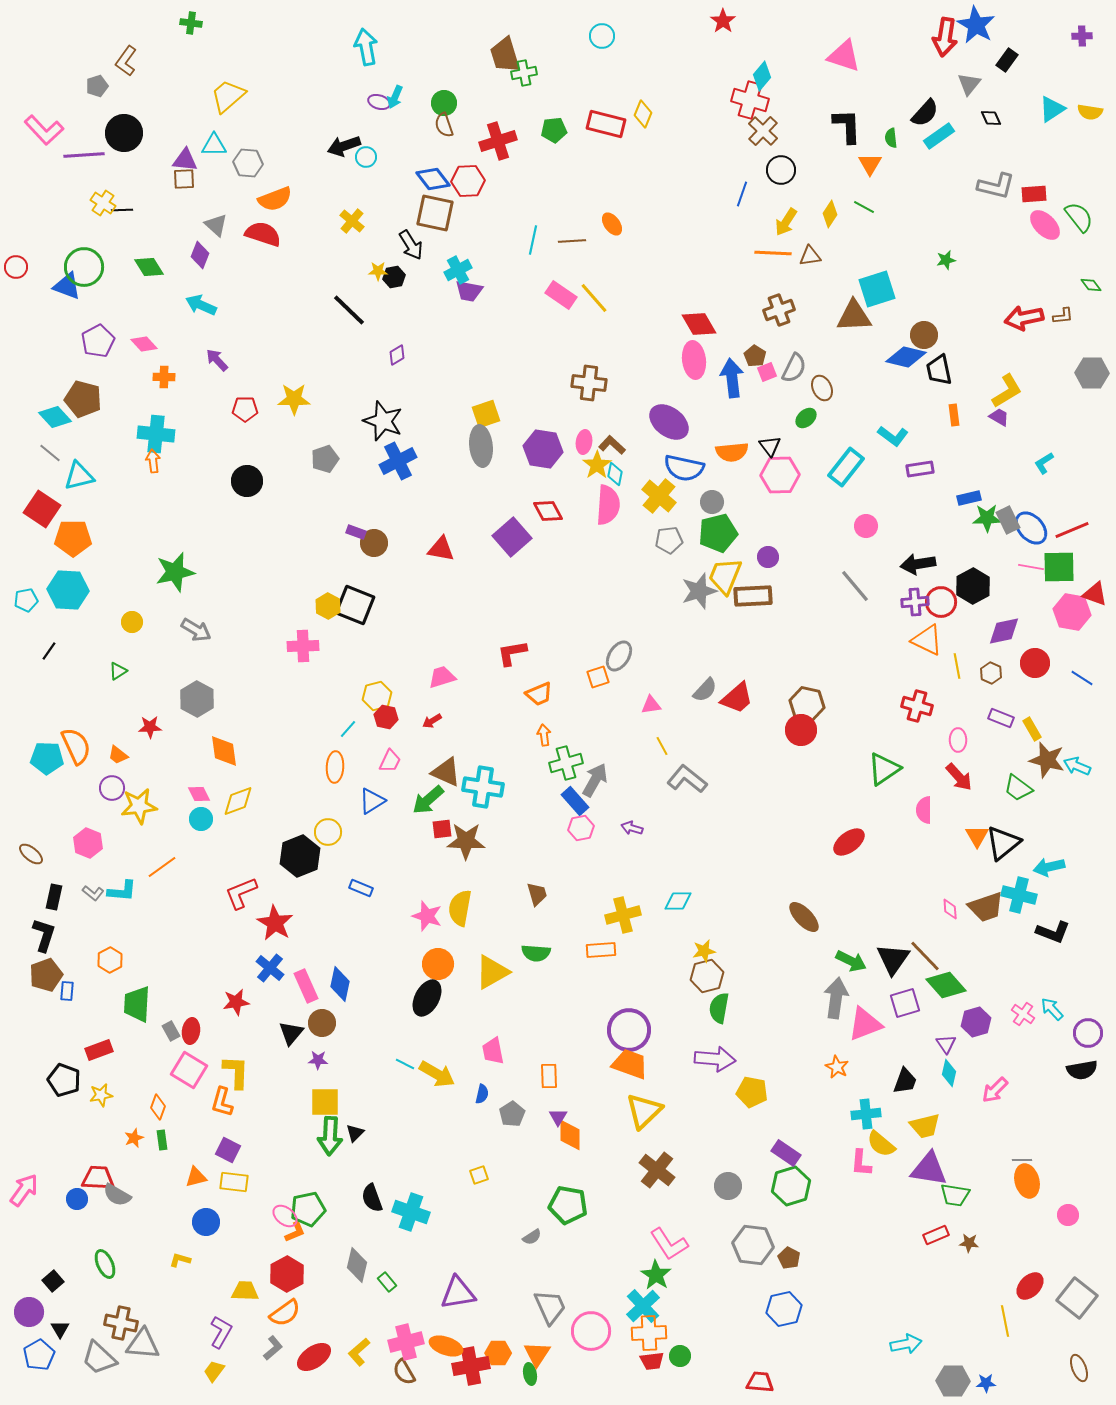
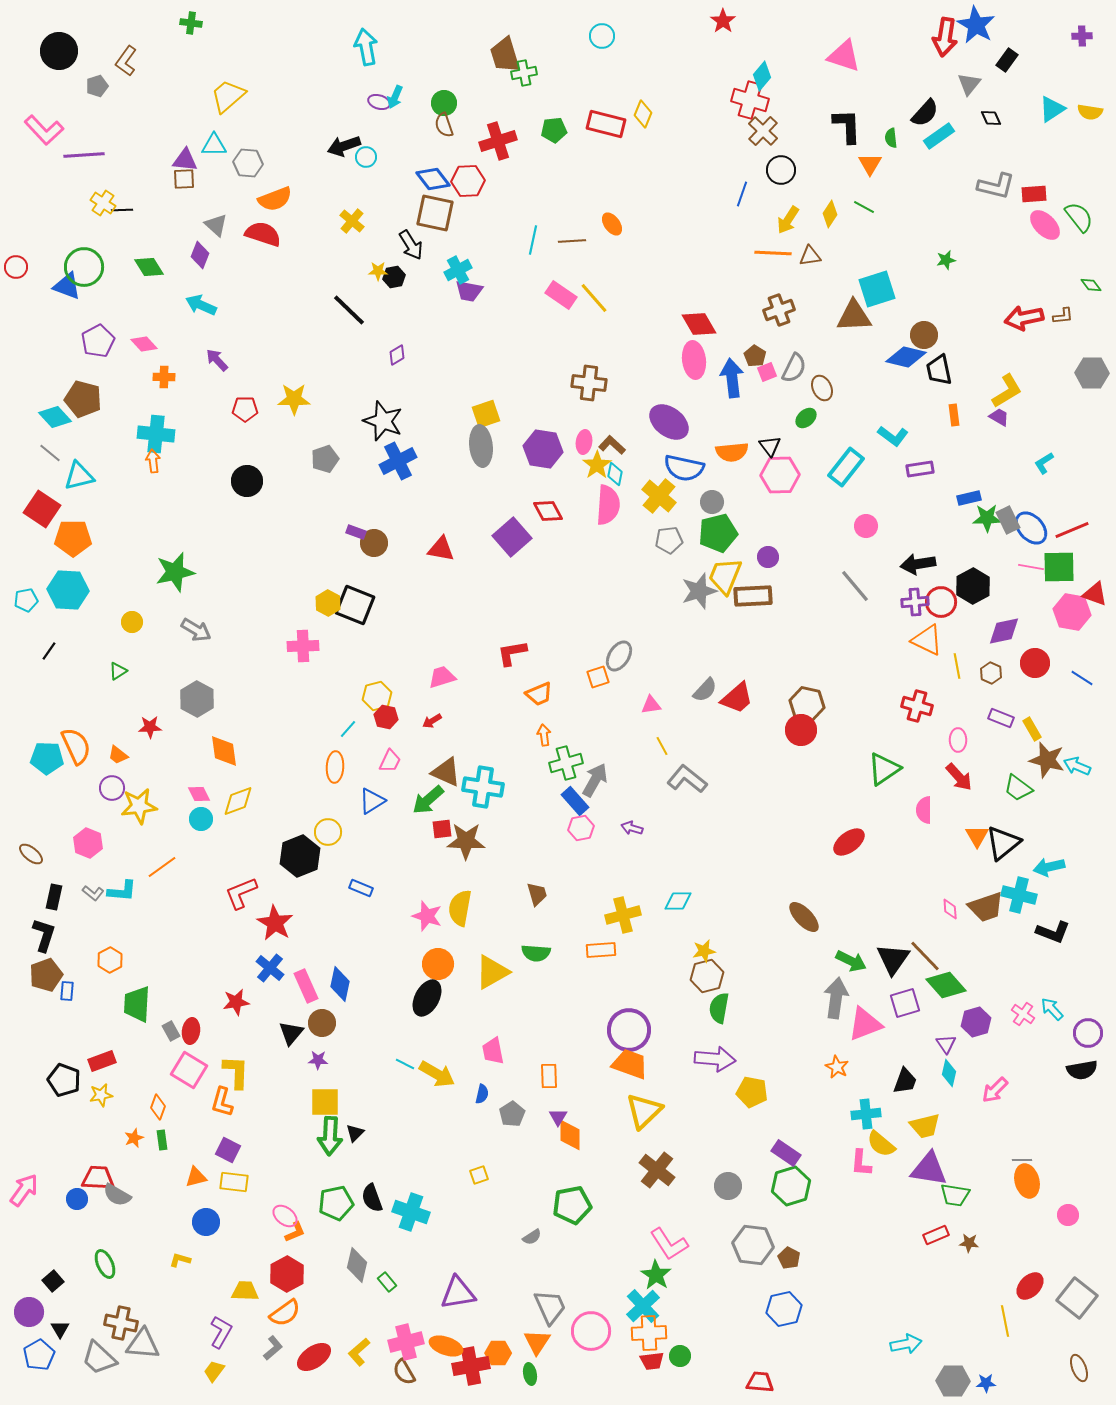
black circle at (124, 133): moved 65 px left, 82 px up
yellow arrow at (786, 222): moved 2 px right, 2 px up
yellow hexagon at (328, 606): moved 3 px up
red rectangle at (99, 1050): moved 3 px right, 11 px down
green pentagon at (568, 1205): moved 4 px right; rotated 21 degrees counterclockwise
green pentagon at (308, 1209): moved 28 px right, 6 px up
orange triangle at (537, 1354): moved 12 px up
